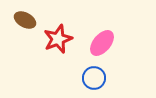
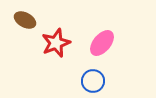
red star: moved 2 px left, 4 px down
blue circle: moved 1 px left, 3 px down
